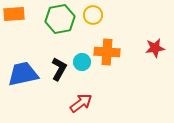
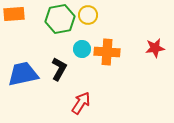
yellow circle: moved 5 px left
cyan circle: moved 13 px up
red arrow: rotated 20 degrees counterclockwise
